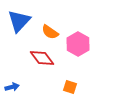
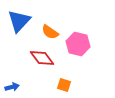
pink hexagon: rotated 15 degrees counterclockwise
orange square: moved 6 px left, 2 px up
